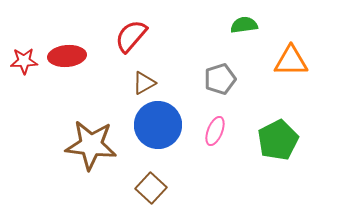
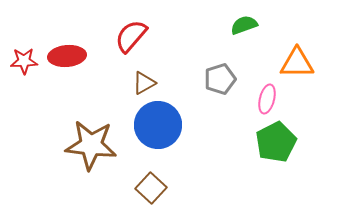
green semicircle: rotated 12 degrees counterclockwise
orange triangle: moved 6 px right, 2 px down
pink ellipse: moved 52 px right, 32 px up; rotated 8 degrees counterclockwise
green pentagon: moved 2 px left, 2 px down
